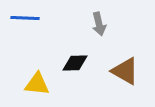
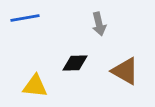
blue line: rotated 12 degrees counterclockwise
yellow triangle: moved 2 px left, 2 px down
